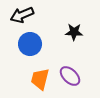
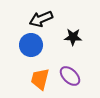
black arrow: moved 19 px right, 4 px down
black star: moved 1 px left, 5 px down
blue circle: moved 1 px right, 1 px down
